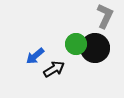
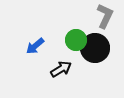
green circle: moved 4 px up
blue arrow: moved 10 px up
black arrow: moved 7 px right
